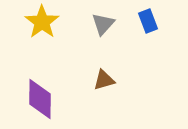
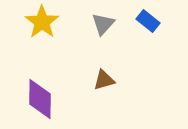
blue rectangle: rotated 30 degrees counterclockwise
